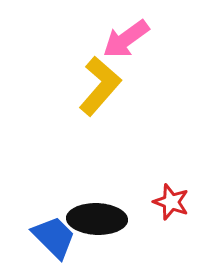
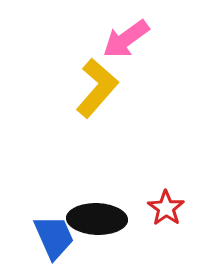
yellow L-shape: moved 3 px left, 2 px down
red star: moved 5 px left, 6 px down; rotated 15 degrees clockwise
blue trapezoid: rotated 21 degrees clockwise
